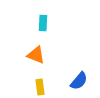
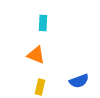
blue semicircle: rotated 30 degrees clockwise
yellow rectangle: rotated 21 degrees clockwise
